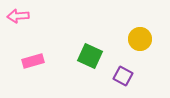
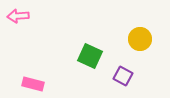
pink rectangle: moved 23 px down; rotated 30 degrees clockwise
